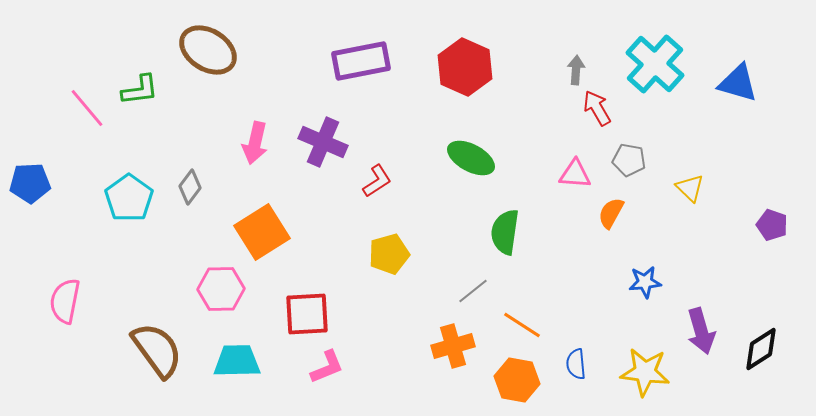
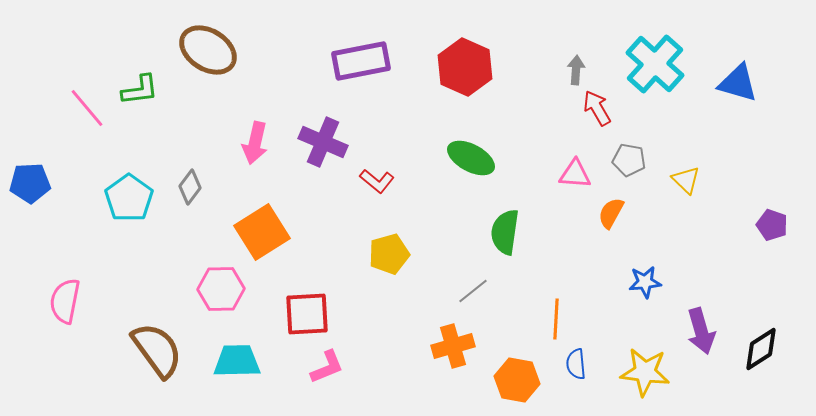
red L-shape: rotated 72 degrees clockwise
yellow triangle: moved 4 px left, 8 px up
orange line: moved 34 px right, 6 px up; rotated 60 degrees clockwise
